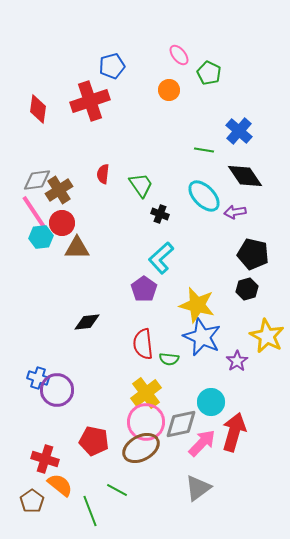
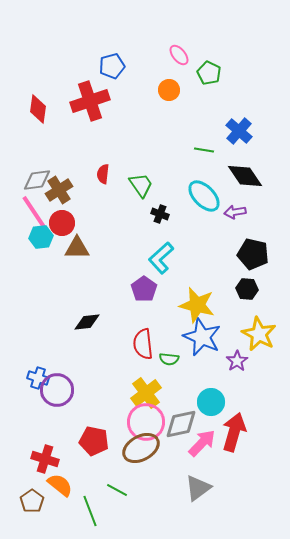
black hexagon at (247, 289): rotated 20 degrees clockwise
yellow star at (267, 336): moved 8 px left, 2 px up
